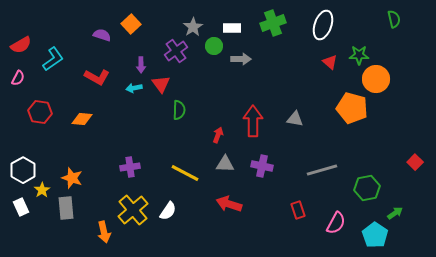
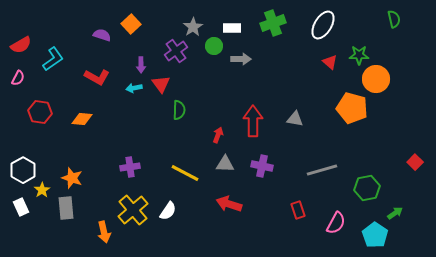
white ellipse at (323, 25): rotated 12 degrees clockwise
